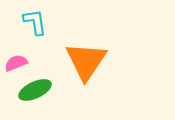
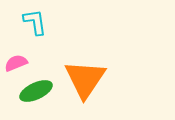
orange triangle: moved 1 px left, 18 px down
green ellipse: moved 1 px right, 1 px down
